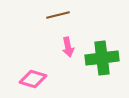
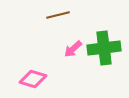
pink arrow: moved 5 px right, 2 px down; rotated 60 degrees clockwise
green cross: moved 2 px right, 10 px up
